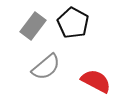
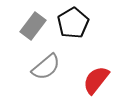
black pentagon: rotated 12 degrees clockwise
red semicircle: moved 1 px up; rotated 80 degrees counterclockwise
